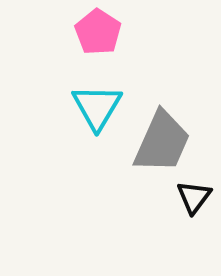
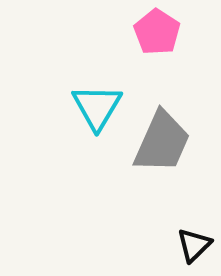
pink pentagon: moved 59 px right
black triangle: moved 48 px down; rotated 9 degrees clockwise
